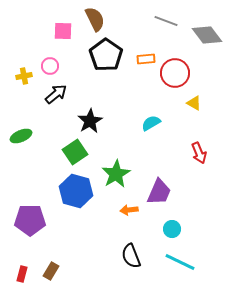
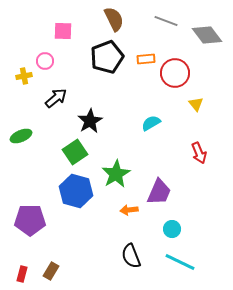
brown semicircle: moved 19 px right
black pentagon: moved 1 px right, 2 px down; rotated 16 degrees clockwise
pink circle: moved 5 px left, 5 px up
black arrow: moved 4 px down
yellow triangle: moved 2 px right, 1 px down; rotated 21 degrees clockwise
